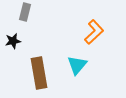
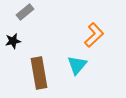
gray rectangle: rotated 36 degrees clockwise
orange L-shape: moved 3 px down
